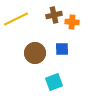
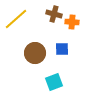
brown cross: moved 1 px up; rotated 28 degrees clockwise
yellow line: rotated 15 degrees counterclockwise
